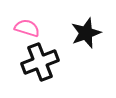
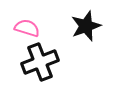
black star: moved 7 px up
